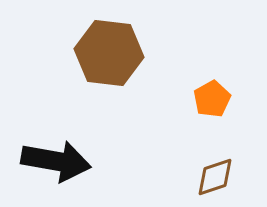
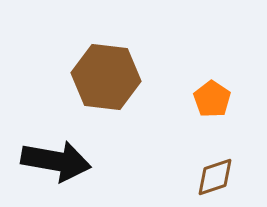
brown hexagon: moved 3 px left, 24 px down
orange pentagon: rotated 9 degrees counterclockwise
